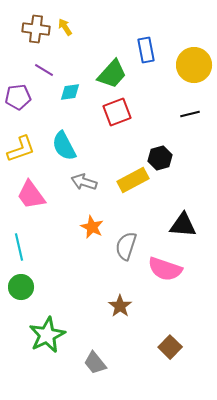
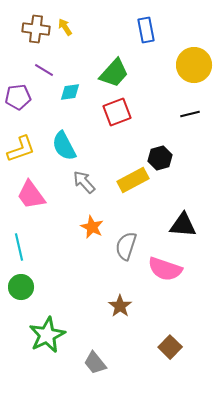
blue rectangle: moved 20 px up
green trapezoid: moved 2 px right, 1 px up
gray arrow: rotated 30 degrees clockwise
